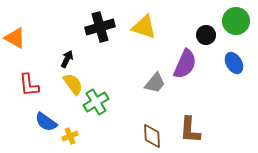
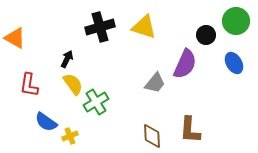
red L-shape: rotated 15 degrees clockwise
